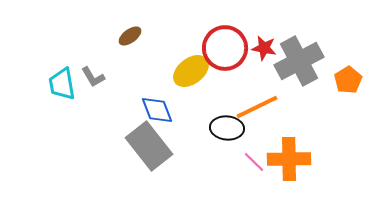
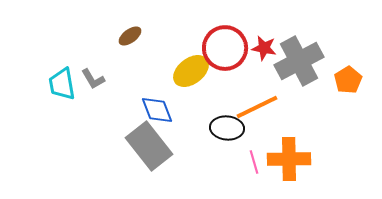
gray L-shape: moved 2 px down
pink line: rotated 30 degrees clockwise
